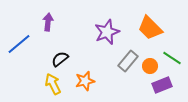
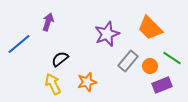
purple arrow: rotated 12 degrees clockwise
purple star: moved 2 px down
orange star: moved 2 px right, 1 px down
